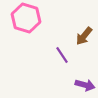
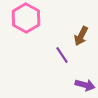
pink hexagon: rotated 12 degrees clockwise
brown arrow: moved 3 px left; rotated 12 degrees counterclockwise
